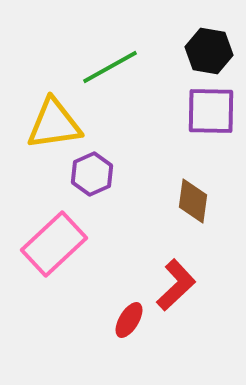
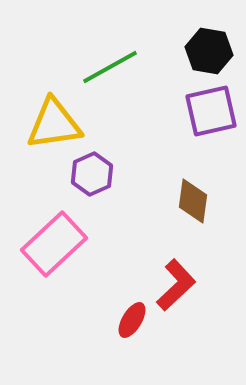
purple square: rotated 14 degrees counterclockwise
red ellipse: moved 3 px right
